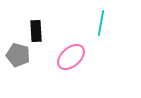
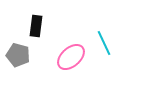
cyan line: moved 3 px right, 20 px down; rotated 35 degrees counterclockwise
black rectangle: moved 5 px up; rotated 10 degrees clockwise
